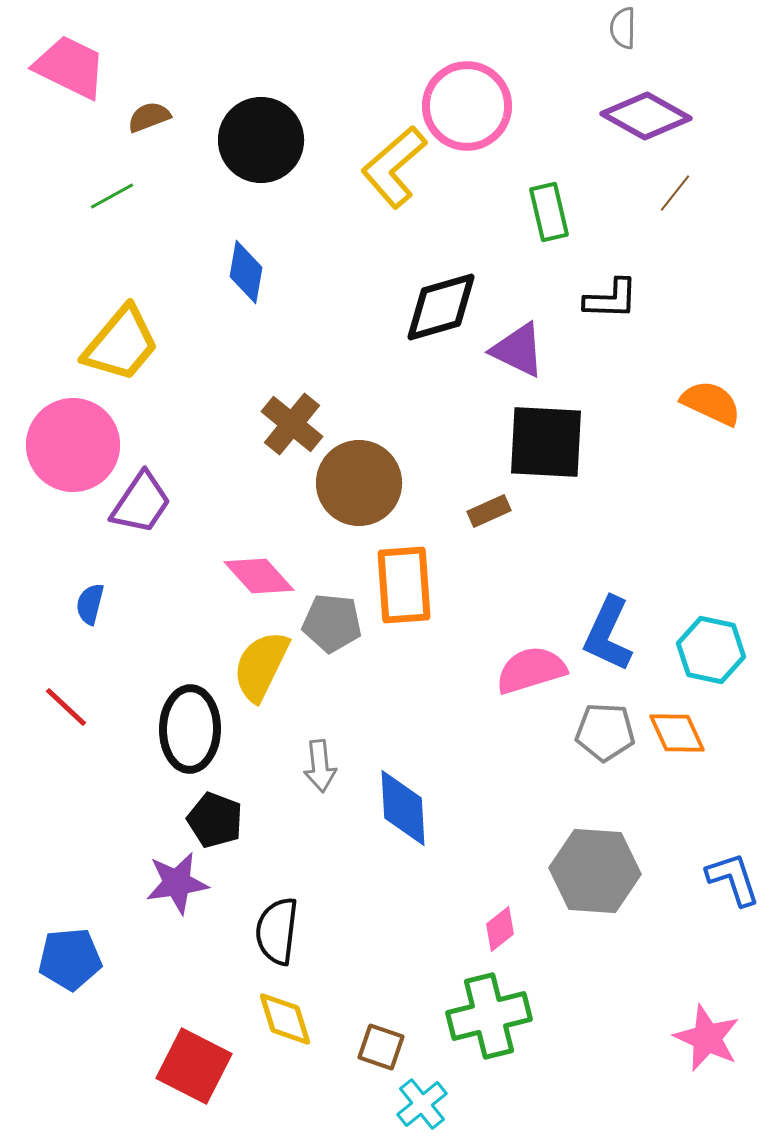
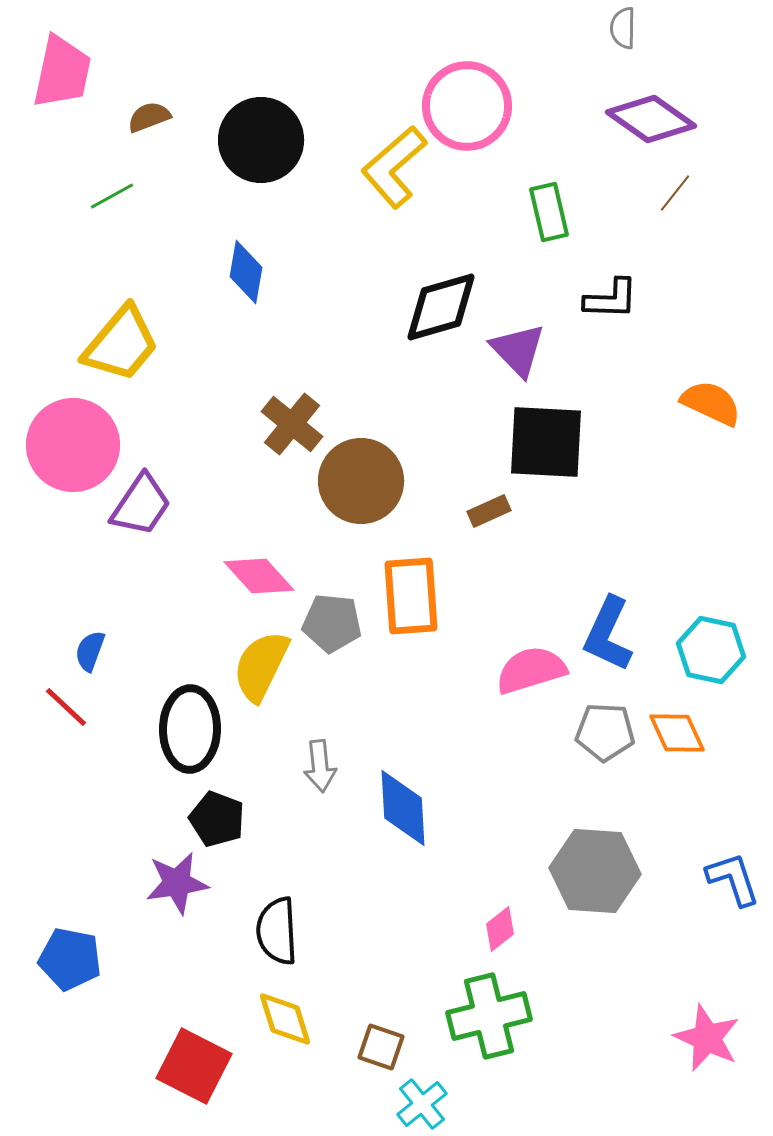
pink trapezoid at (70, 67): moved 8 px left, 5 px down; rotated 76 degrees clockwise
purple diamond at (646, 116): moved 5 px right, 3 px down; rotated 6 degrees clockwise
purple triangle at (518, 350): rotated 20 degrees clockwise
brown circle at (359, 483): moved 2 px right, 2 px up
purple trapezoid at (141, 503): moved 2 px down
orange rectangle at (404, 585): moved 7 px right, 11 px down
blue semicircle at (90, 604): moved 47 px down; rotated 6 degrees clockwise
black pentagon at (215, 820): moved 2 px right, 1 px up
black semicircle at (277, 931): rotated 10 degrees counterclockwise
blue pentagon at (70, 959): rotated 16 degrees clockwise
